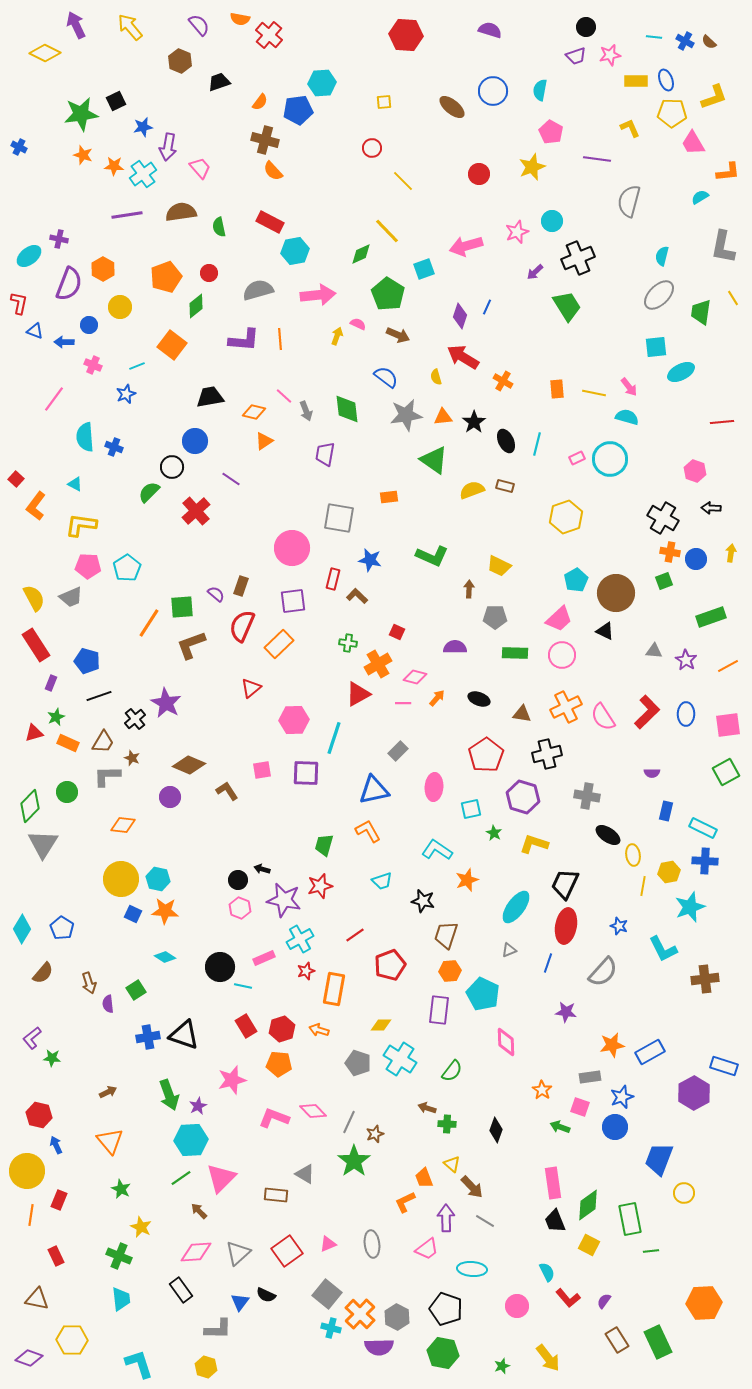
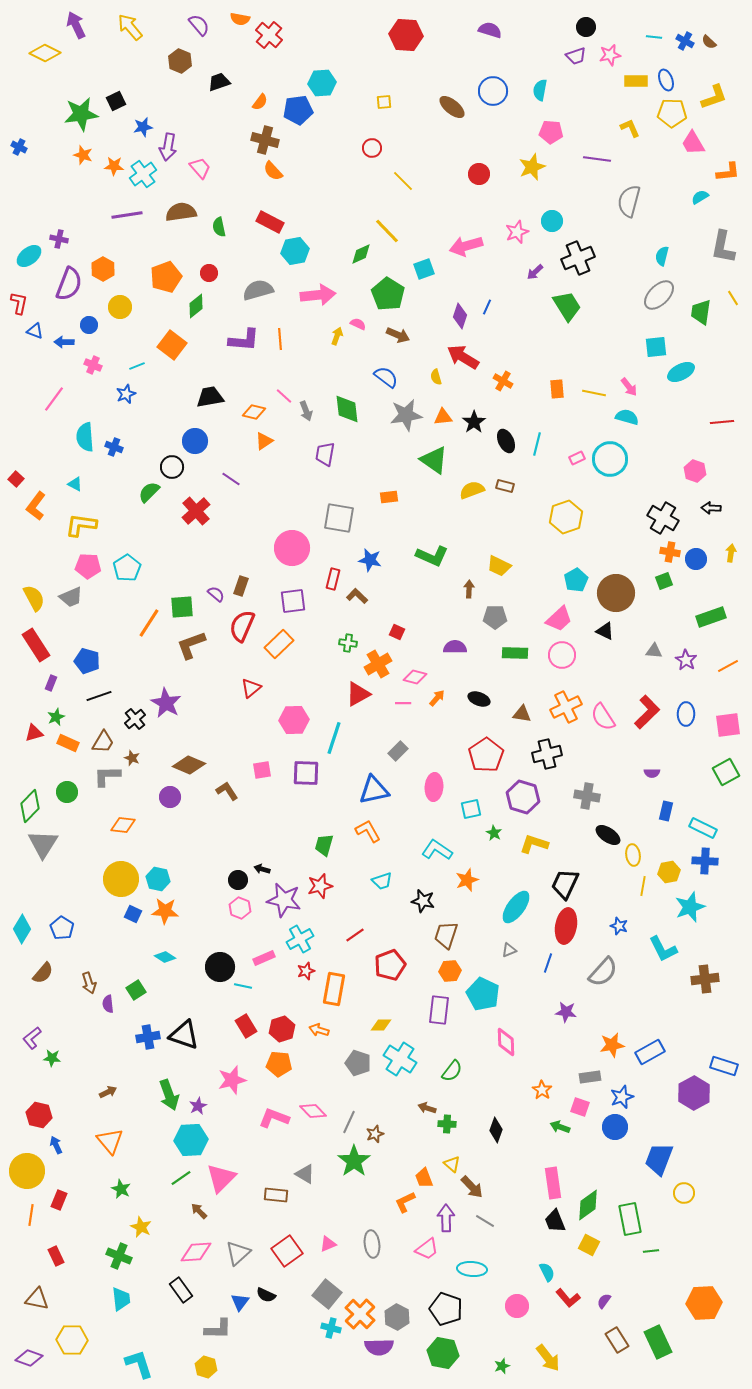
pink pentagon at (551, 132): rotated 25 degrees counterclockwise
